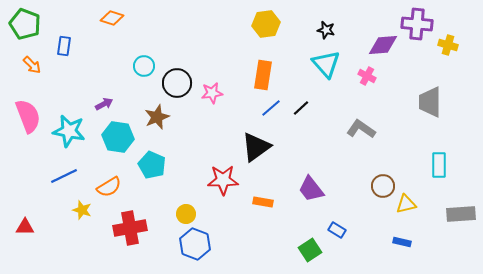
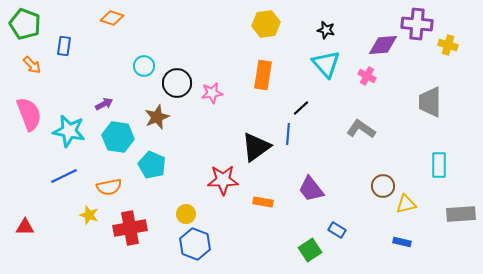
blue line at (271, 108): moved 17 px right, 26 px down; rotated 45 degrees counterclockwise
pink semicircle at (28, 116): moved 1 px right, 2 px up
orange semicircle at (109, 187): rotated 20 degrees clockwise
yellow star at (82, 210): moved 7 px right, 5 px down
